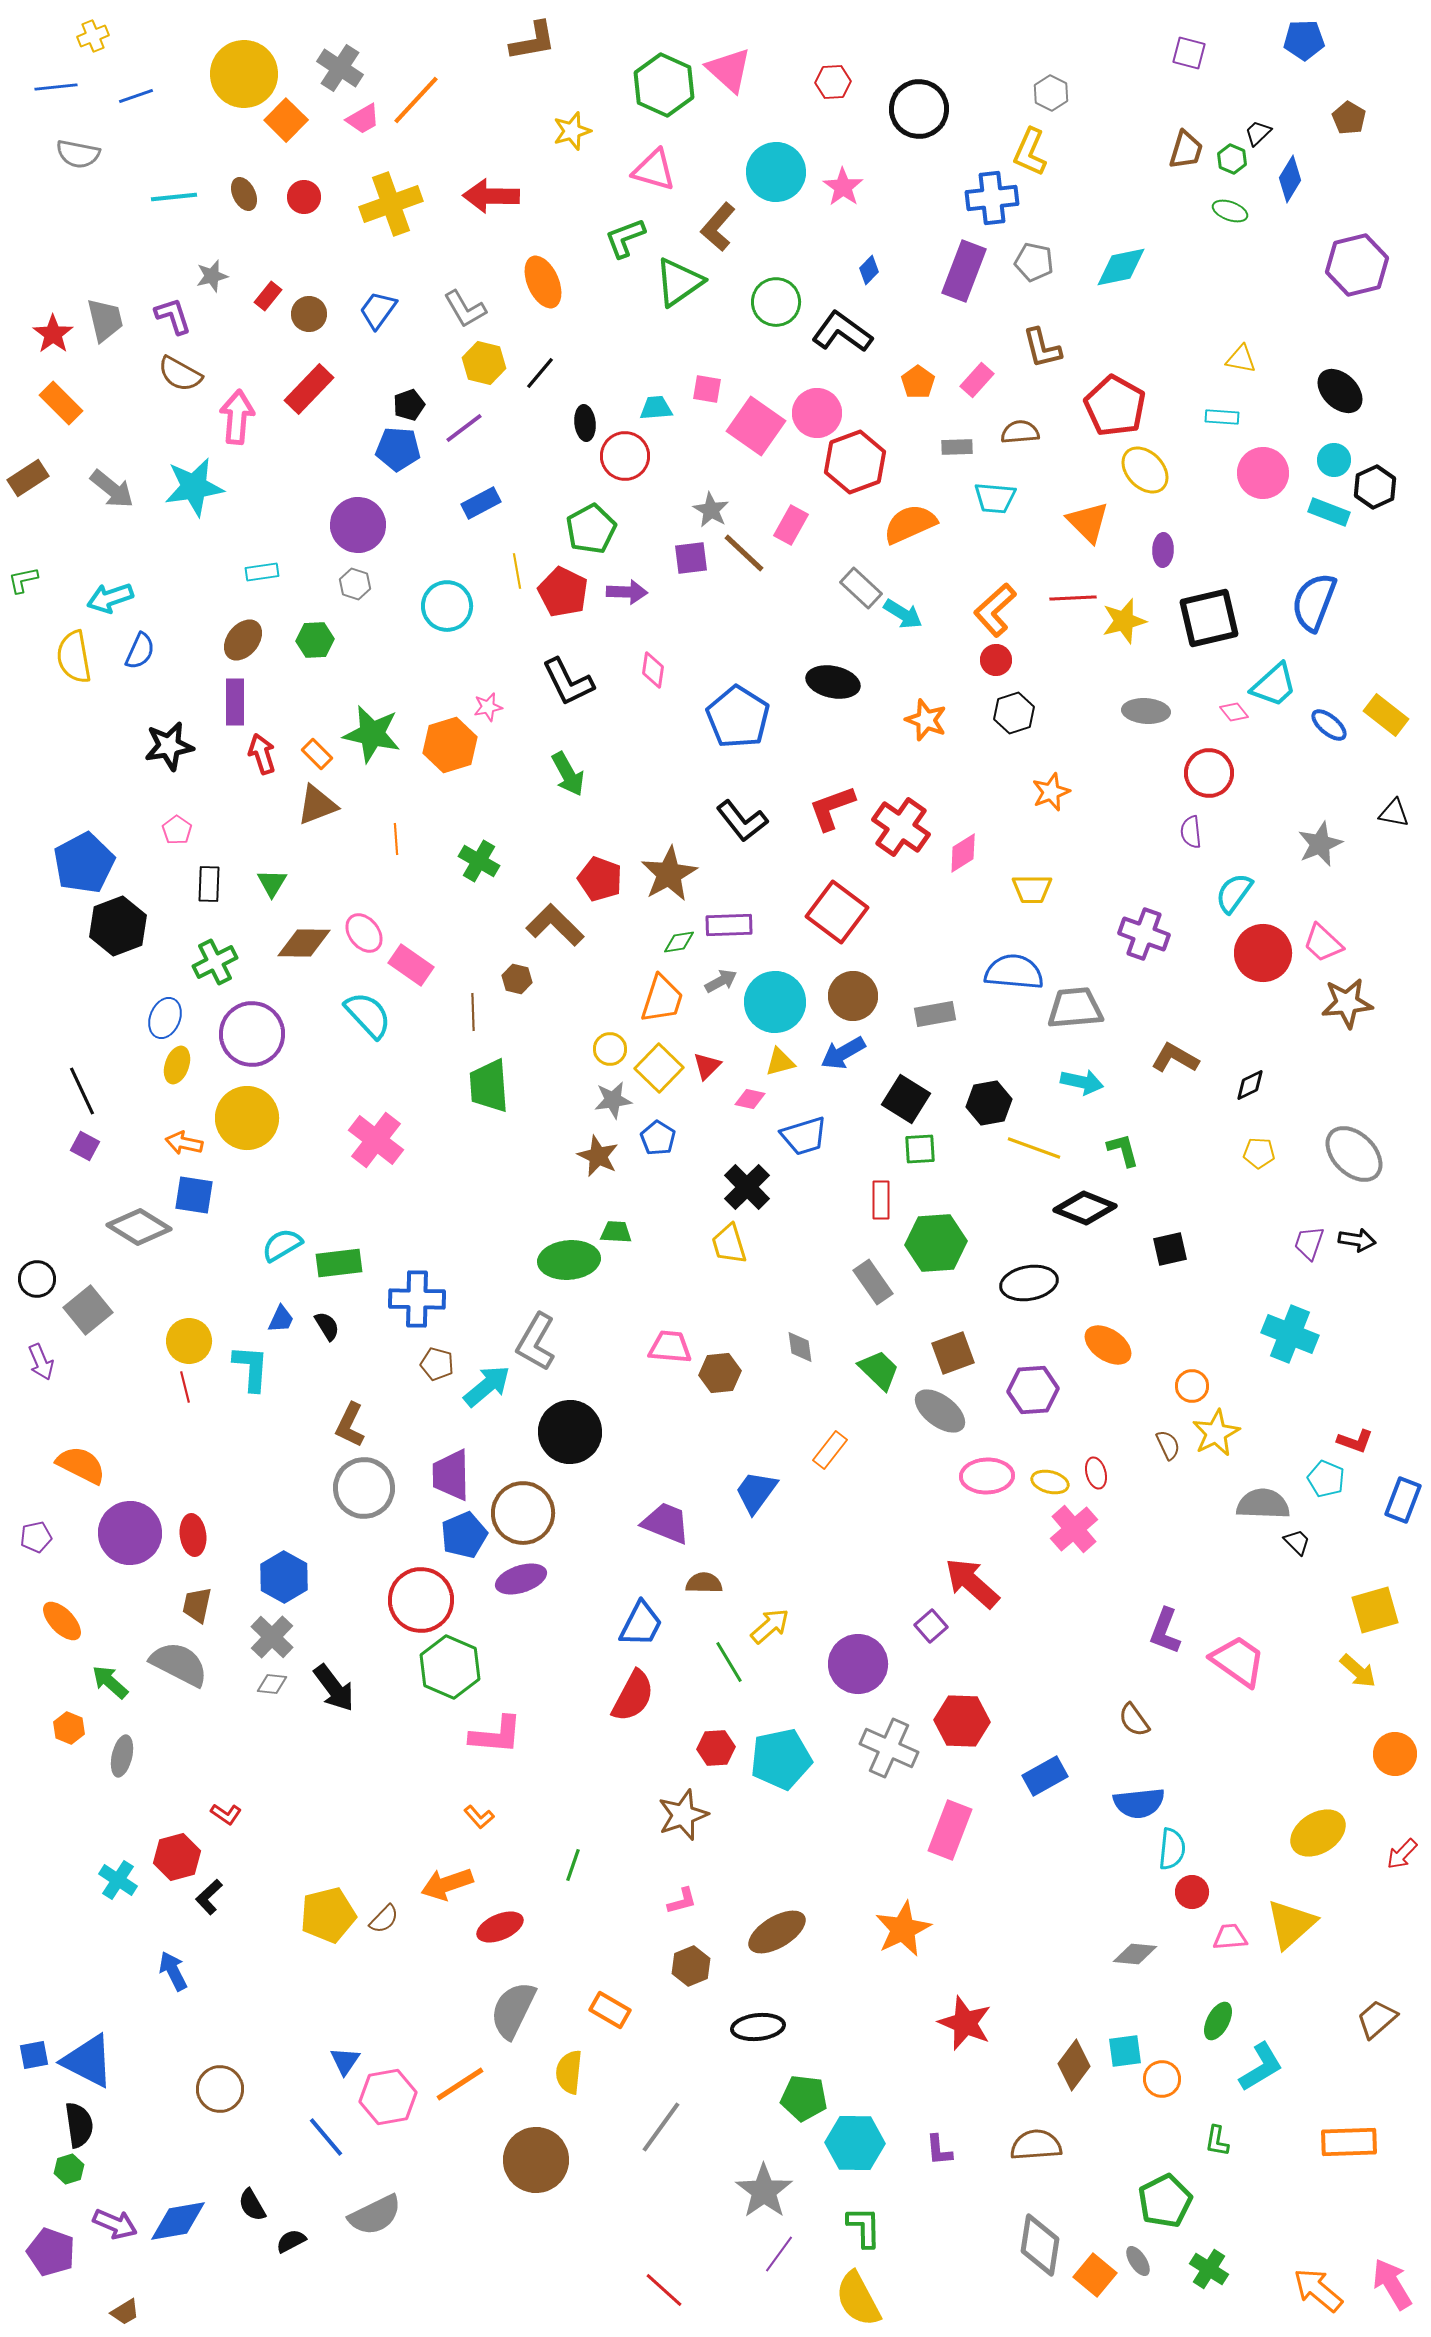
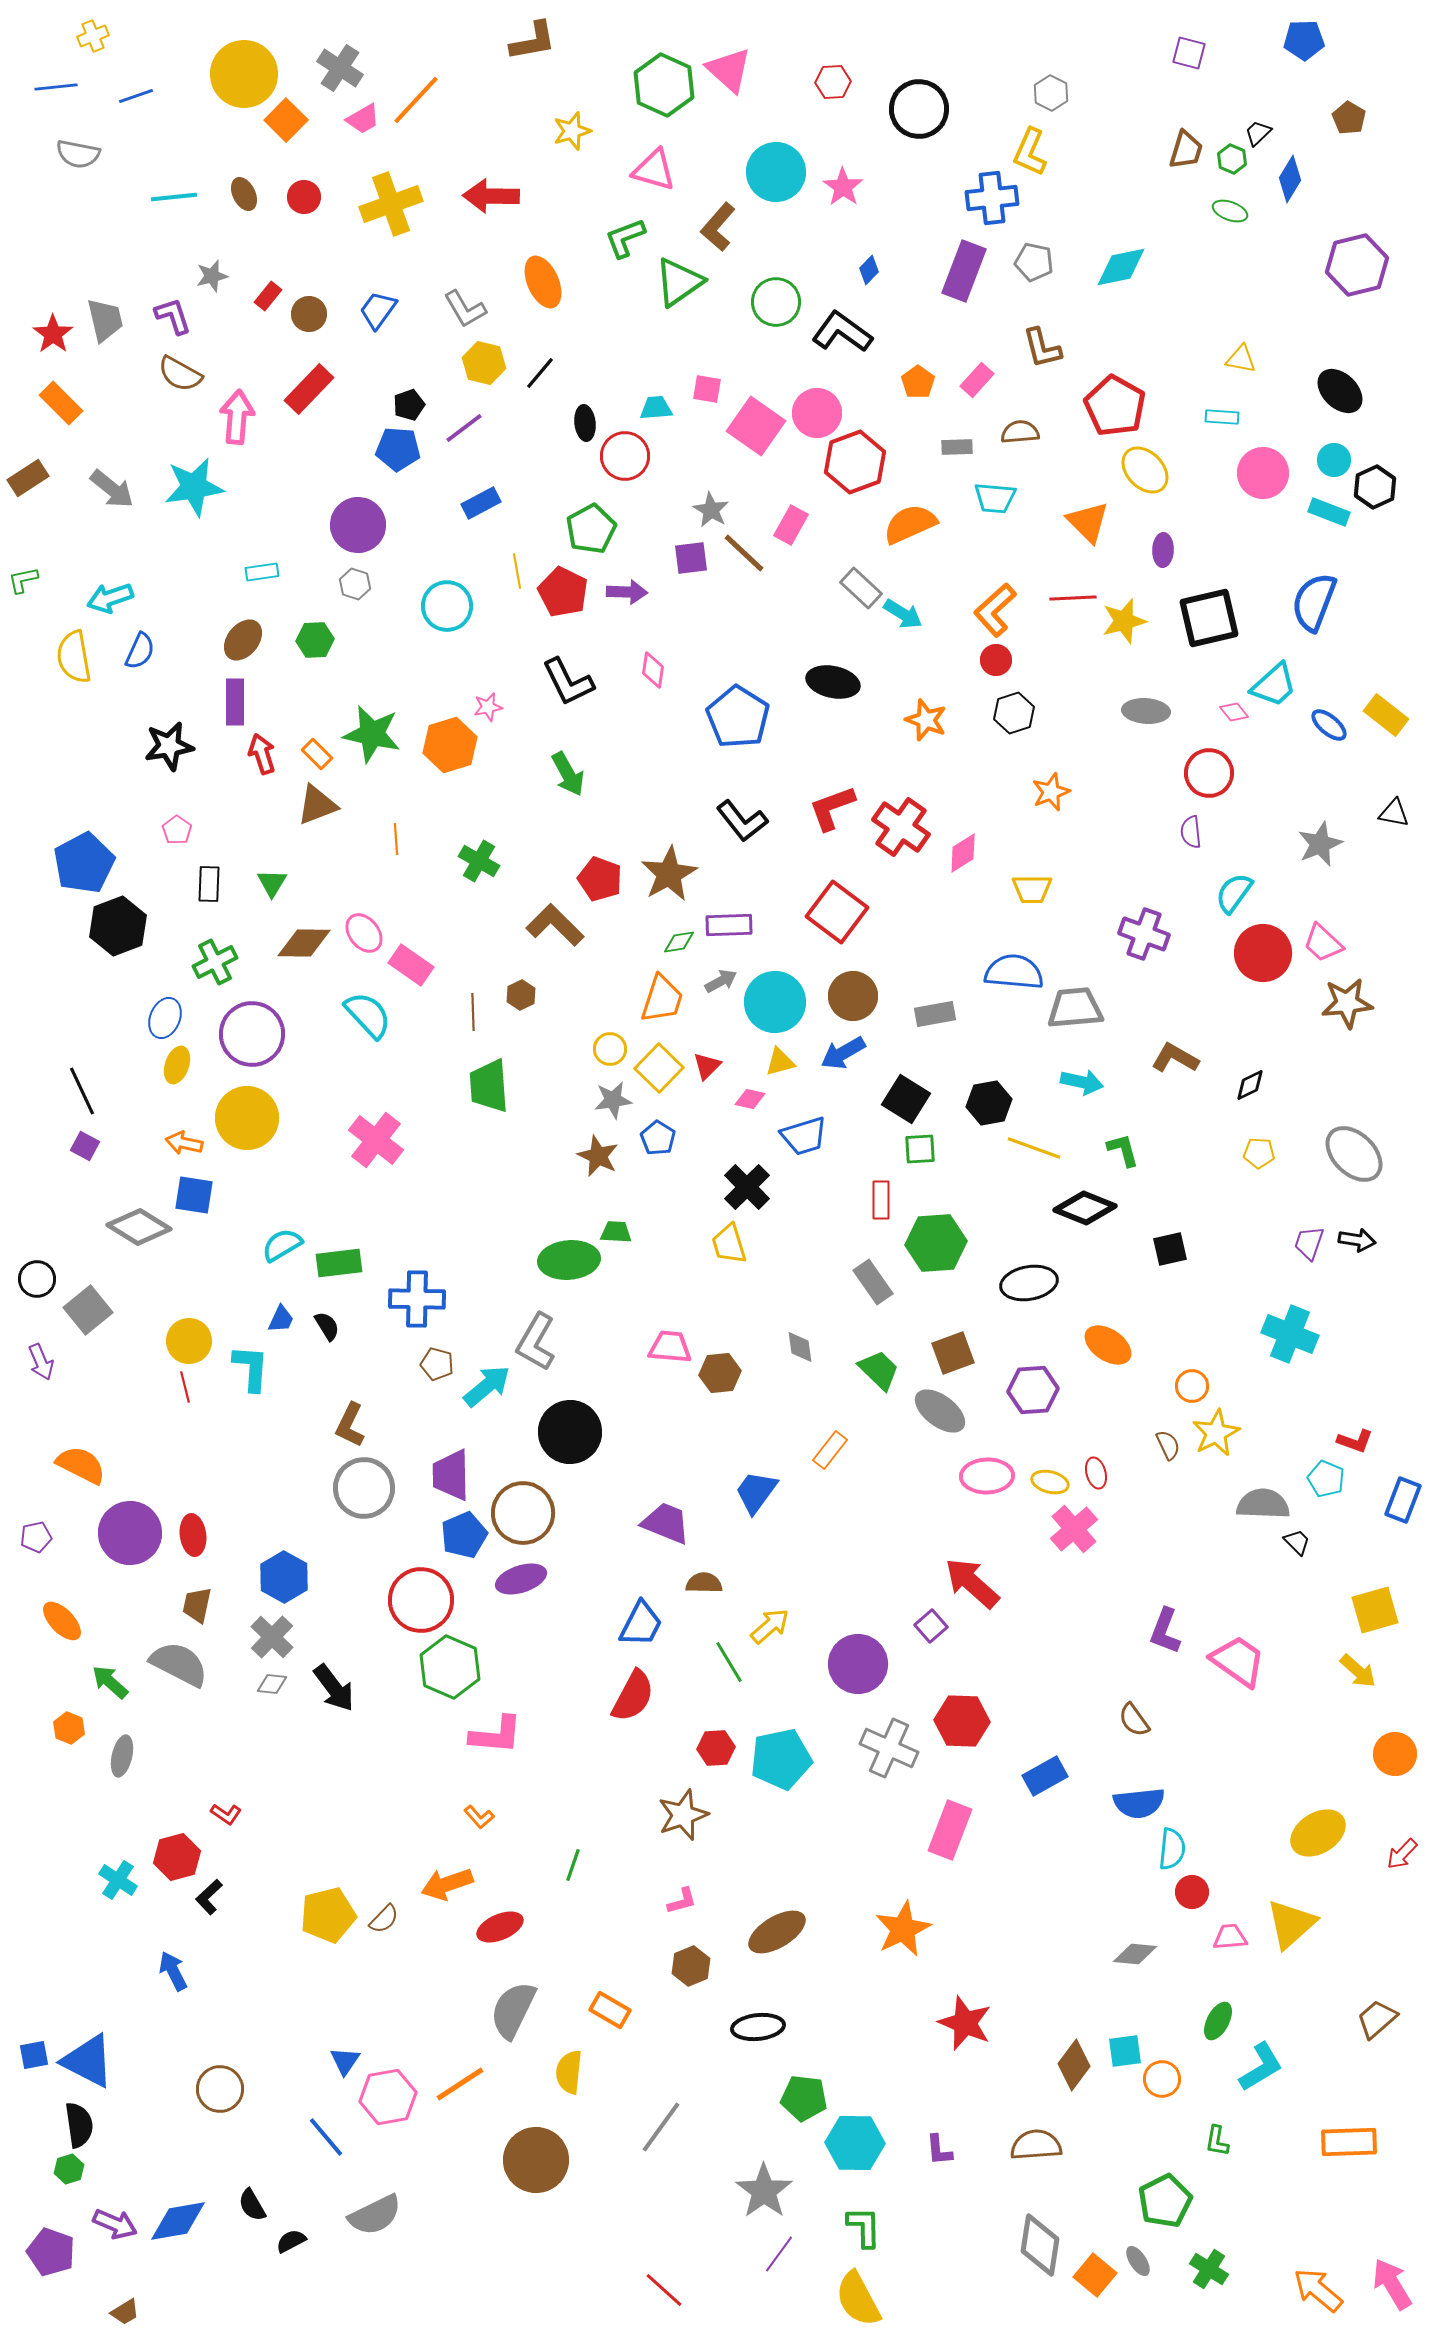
brown hexagon at (517, 979): moved 4 px right, 16 px down; rotated 20 degrees clockwise
